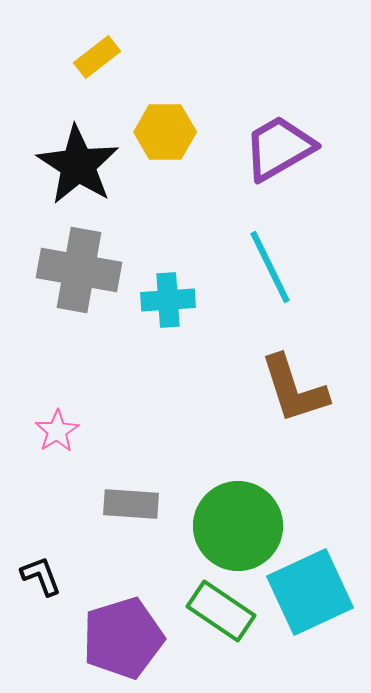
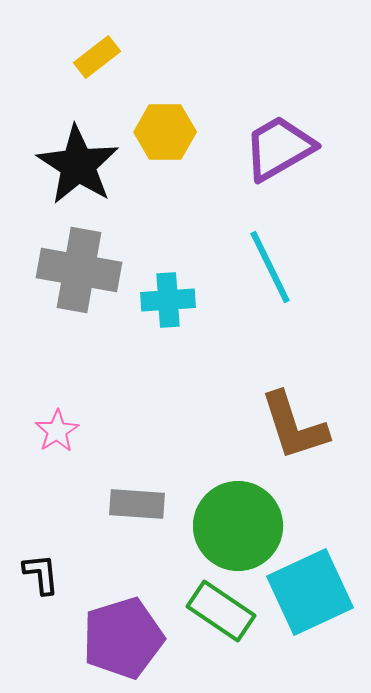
brown L-shape: moved 37 px down
gray rectangle: moved 6 px right
black L-shape: moved 2 px up; rotated 15 degrees clockwise
